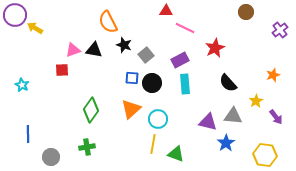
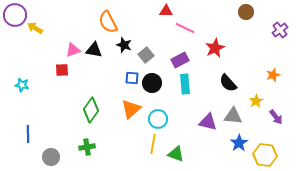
cyan star: rotated 16 degrees counterclockwise
blue star: moved 13 px right
